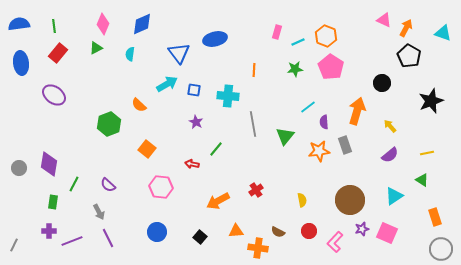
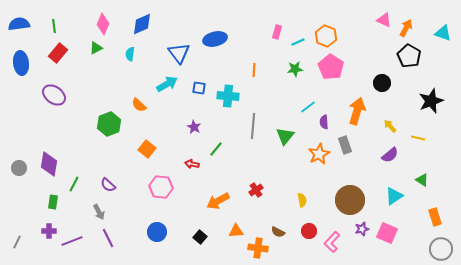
blue square at (194, 90): moved 5 px right, 2 px up
purple star at (196, 122): moved 2 px left, 5 px down
gray line at (253, 124): moved 2 px down; rotated 15 degrees clockwise
orange star at (319, 151): moved 3 px down; rotated 20 degrees counterclockwise
yellow line at (427, 153): moved 9 px left, 15 px up; rotated 24 degrees clockwise
pink L-shape at (335, 242): moved 3 px left
gray line at (14, 245): moved 3 px right, 3 px up
